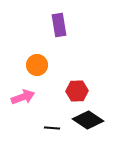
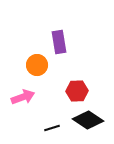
purple rectangle: moved 17 px down
black line: rotated 21 degrees counterclockwise
